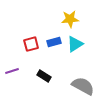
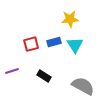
cyan triangle: moved 1 px down; rotated 30 degrees counterclockwise
